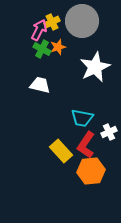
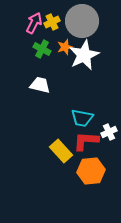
pink arrow: moved 5 px left, 7 px up
orange star: moved 7 px right
white star: moved 11 px left, 12 px up
red L-shape: moved 4 px up; rotated 60 degrees clockwise
